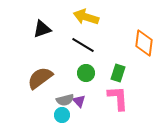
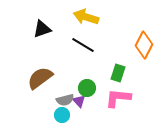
orange diamond: moved 2 px down; rotated 20 degrees clockwise
green circle: moved 1 px right, 15 px down
pink L-shape: rotated 80 degrees counterclockwise
